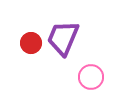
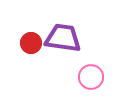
purple trapezoid: rotated 75 degrees clockwise
